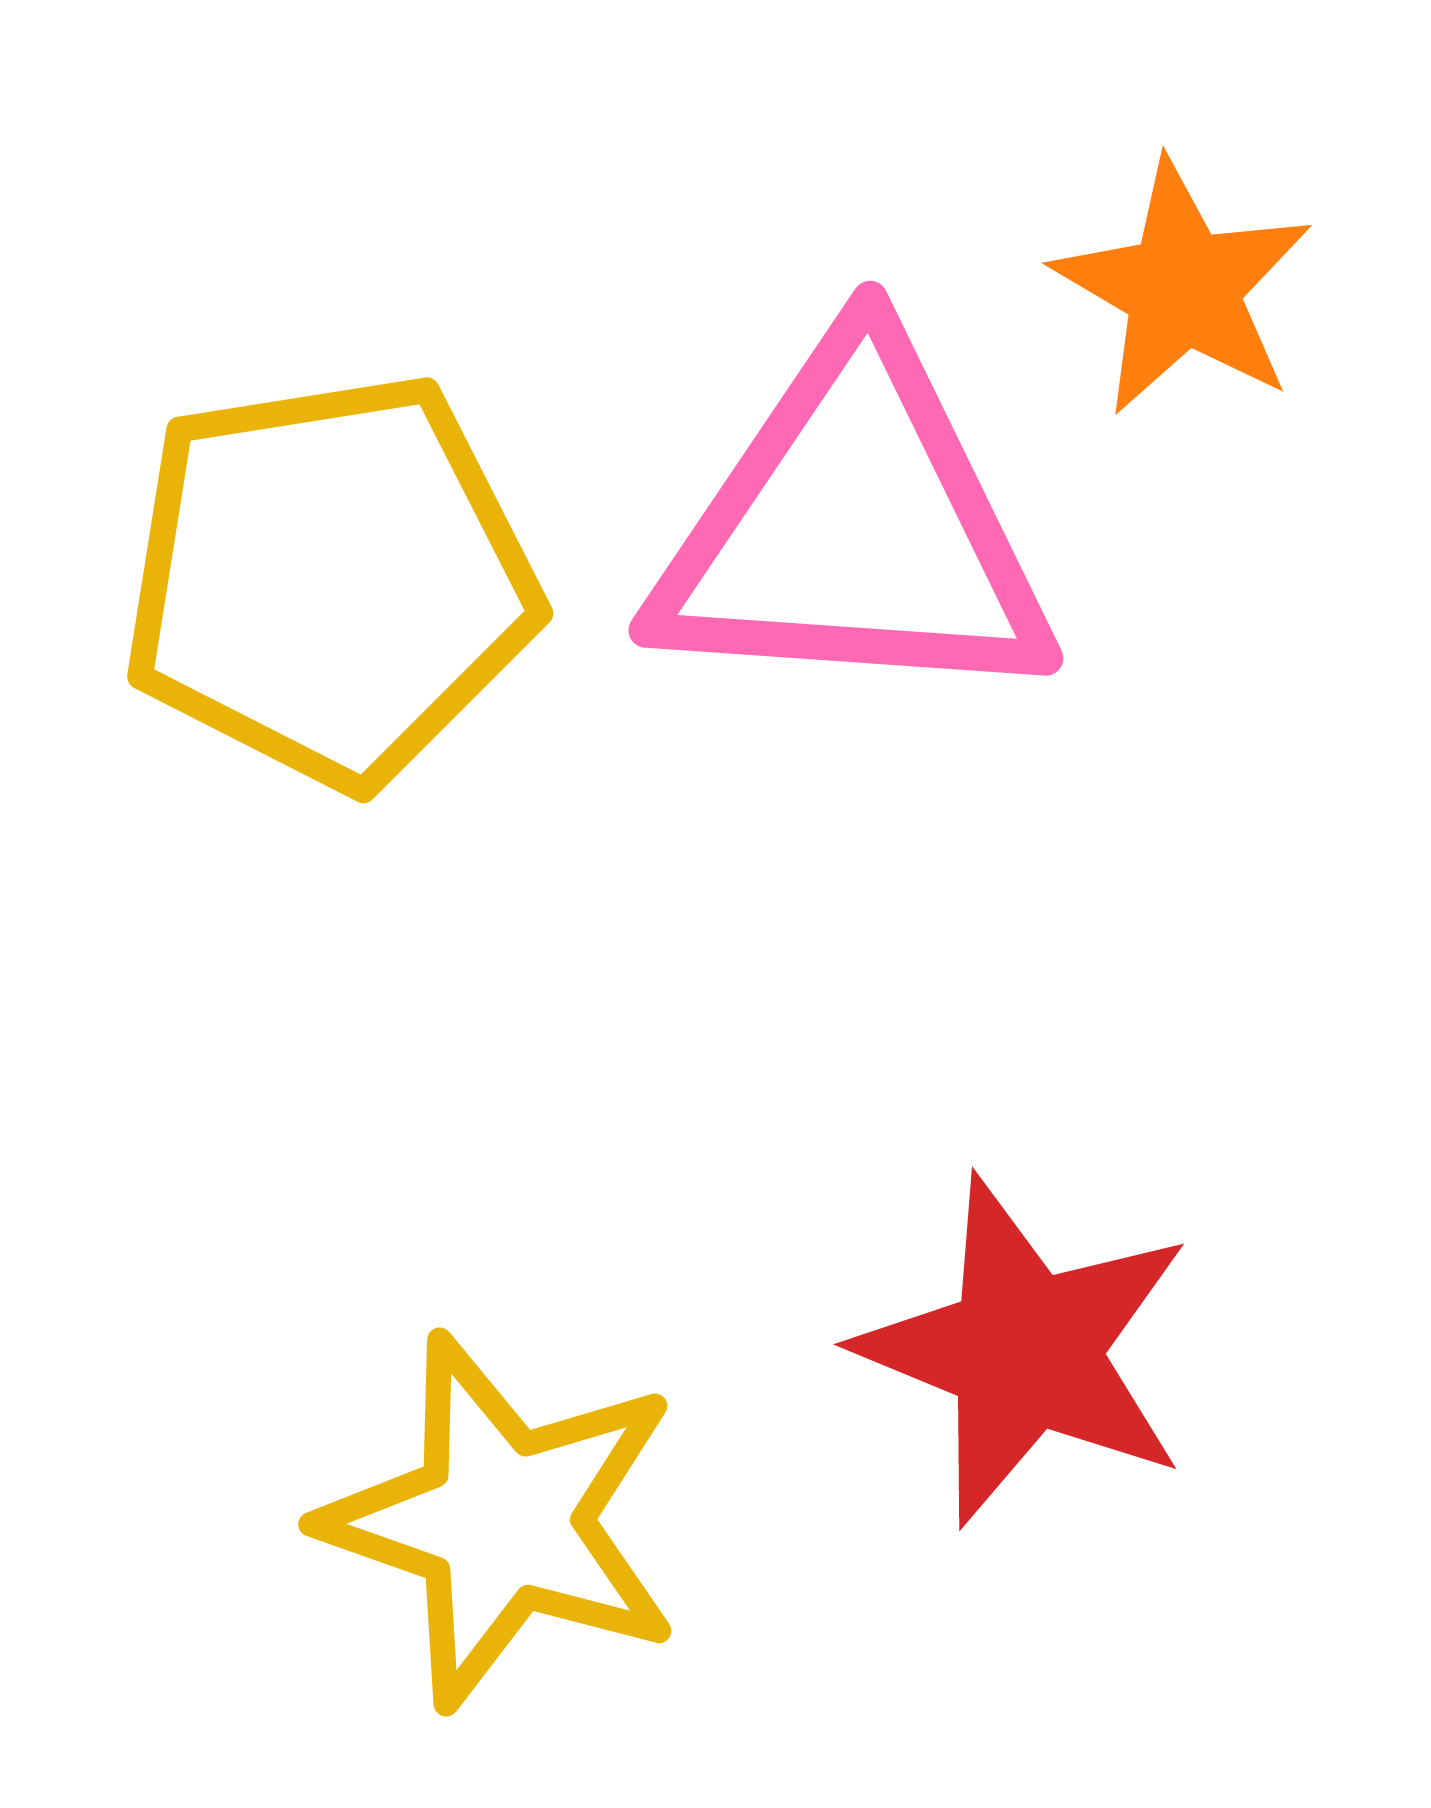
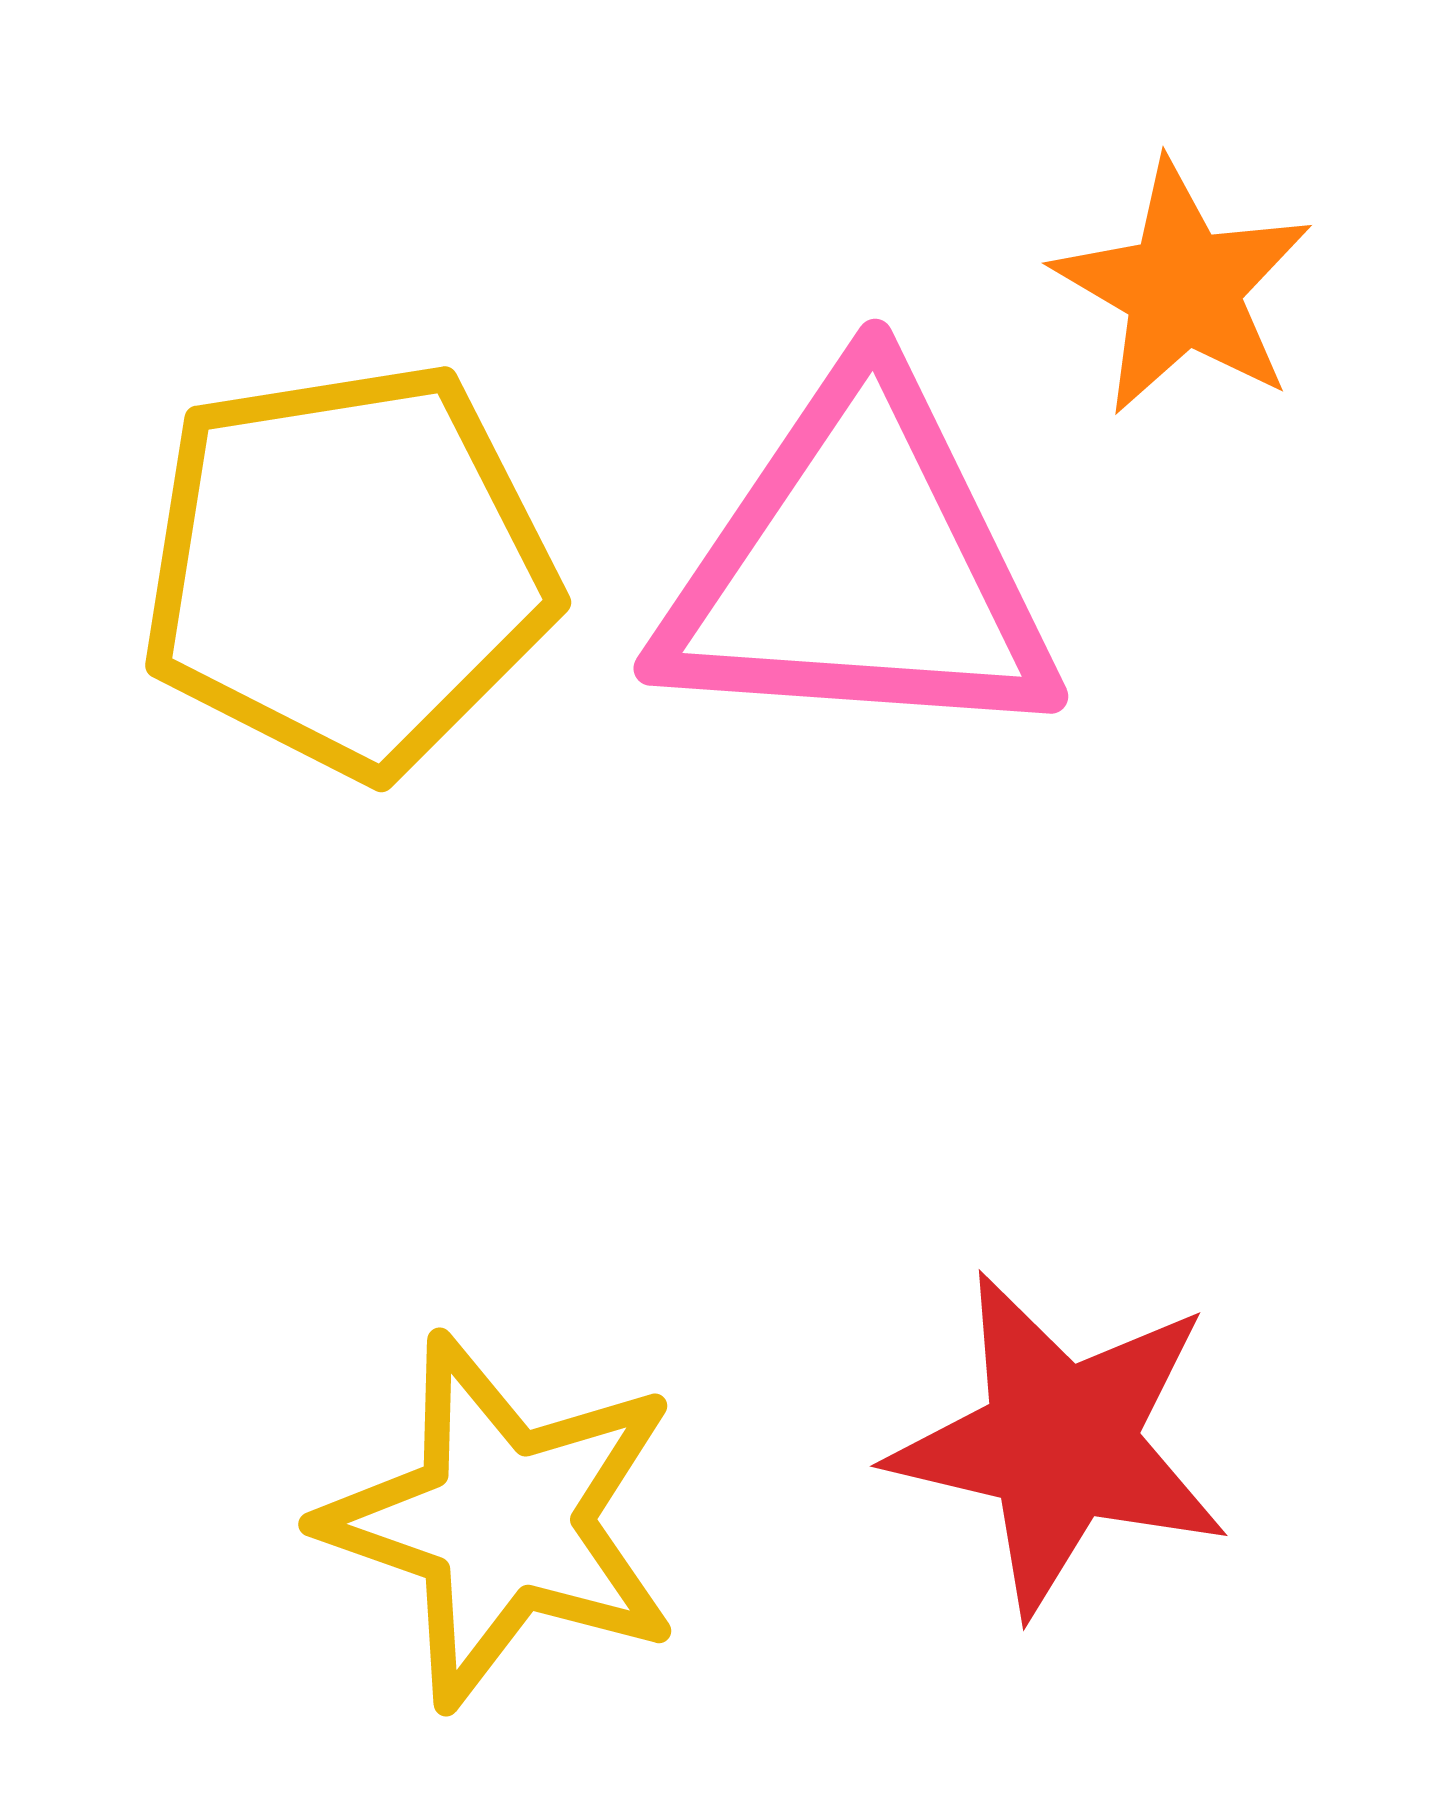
pink triangle: moved 5 px right, 38 px down
yellow pentagon: moved 18 px right, 11 px up
red star: moved 35 px right, 92 px down; rotated 9 degrees counterclockwise
